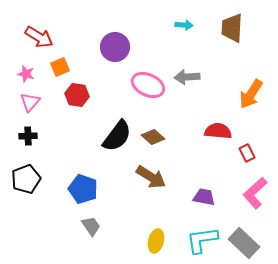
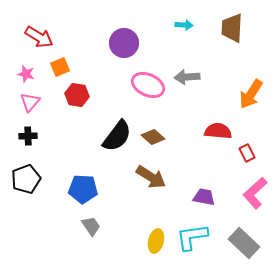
purple circle: moved 9 px right, 4 px up
blue pentagon: rotated 16 degrees counterclockwise
cyan L-shape: moved 10 px left, 3 px up
